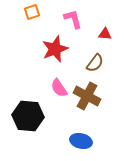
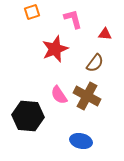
pink semicircle: moved 7 px down
